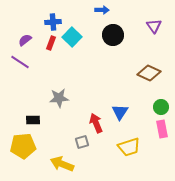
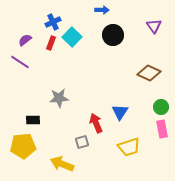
blue cross: rotated 21 degrees counterclockwise
